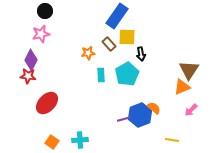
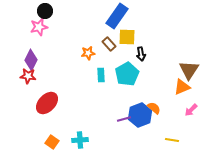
pink star: moved 2 px left, 7 px up
